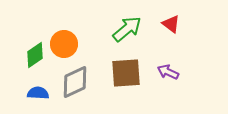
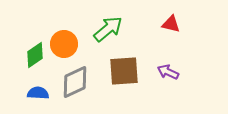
red triangle: rotated 24 degrees counterclockwise
green arrow: moved 19 px left
brown square: moved 2 px left, 2 px up
